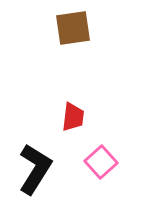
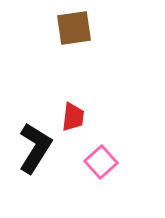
brown square: moved 1 px right
black L-shape: moved 21 px up
